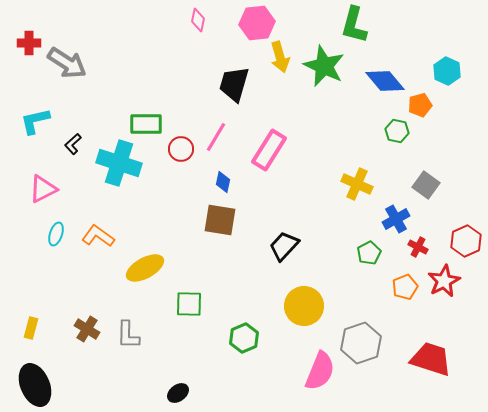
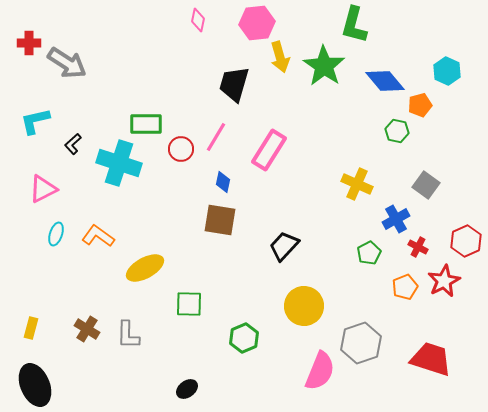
green star at (324, 66): rotated 9 degrees clockwise
black ellipse at (178, 393): moved 9 px right, 4 px up
